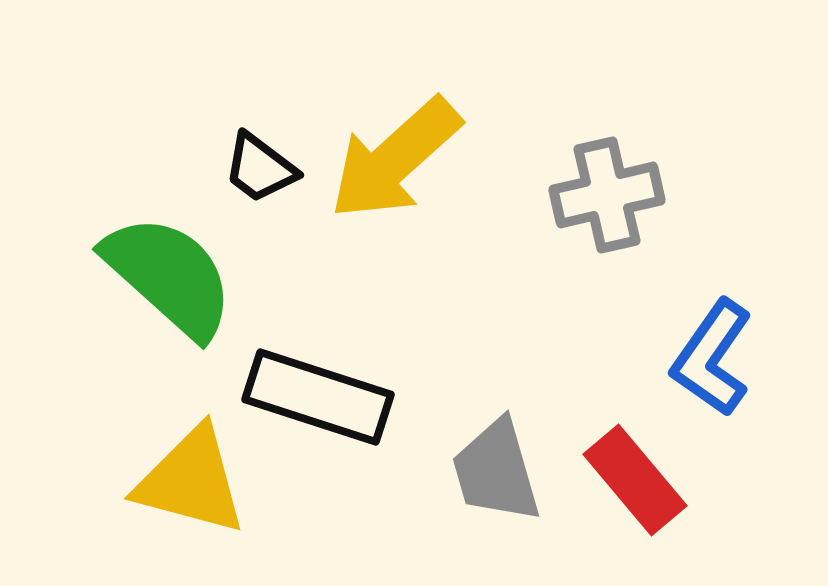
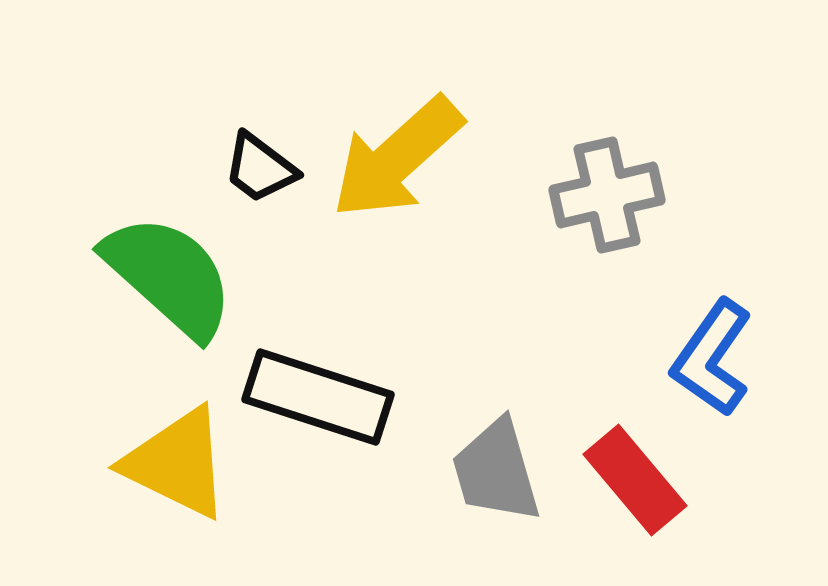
yellow arrow: moved 2 px right, 1 px up
yellow triangle: moved 14 px left, 18 px up; rotated 11 degrees clockwise
